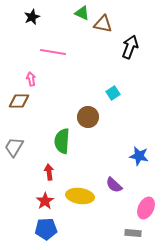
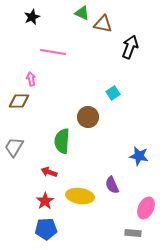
red arrow: rotated 63 degrees counterclockwise
purple semicircle: moved 2 px left; rotated 24 degrees clockwise
